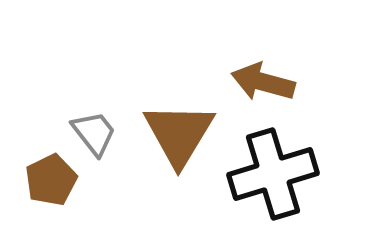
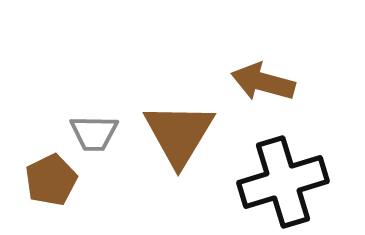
gray trapezoid: rotated 129 degrees clockwise
black cross: moved 10 px right, 8 px down
